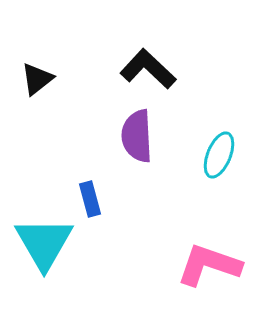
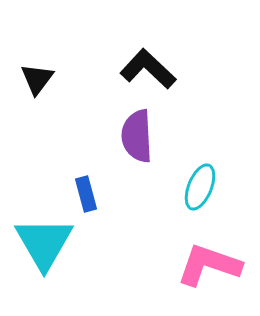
black triangle: rotated 15 degrees counterclockwise
cyan ellipse: moved 19 px left, 32 px down
blue rectangle: moved 4 px left, 5 px up
